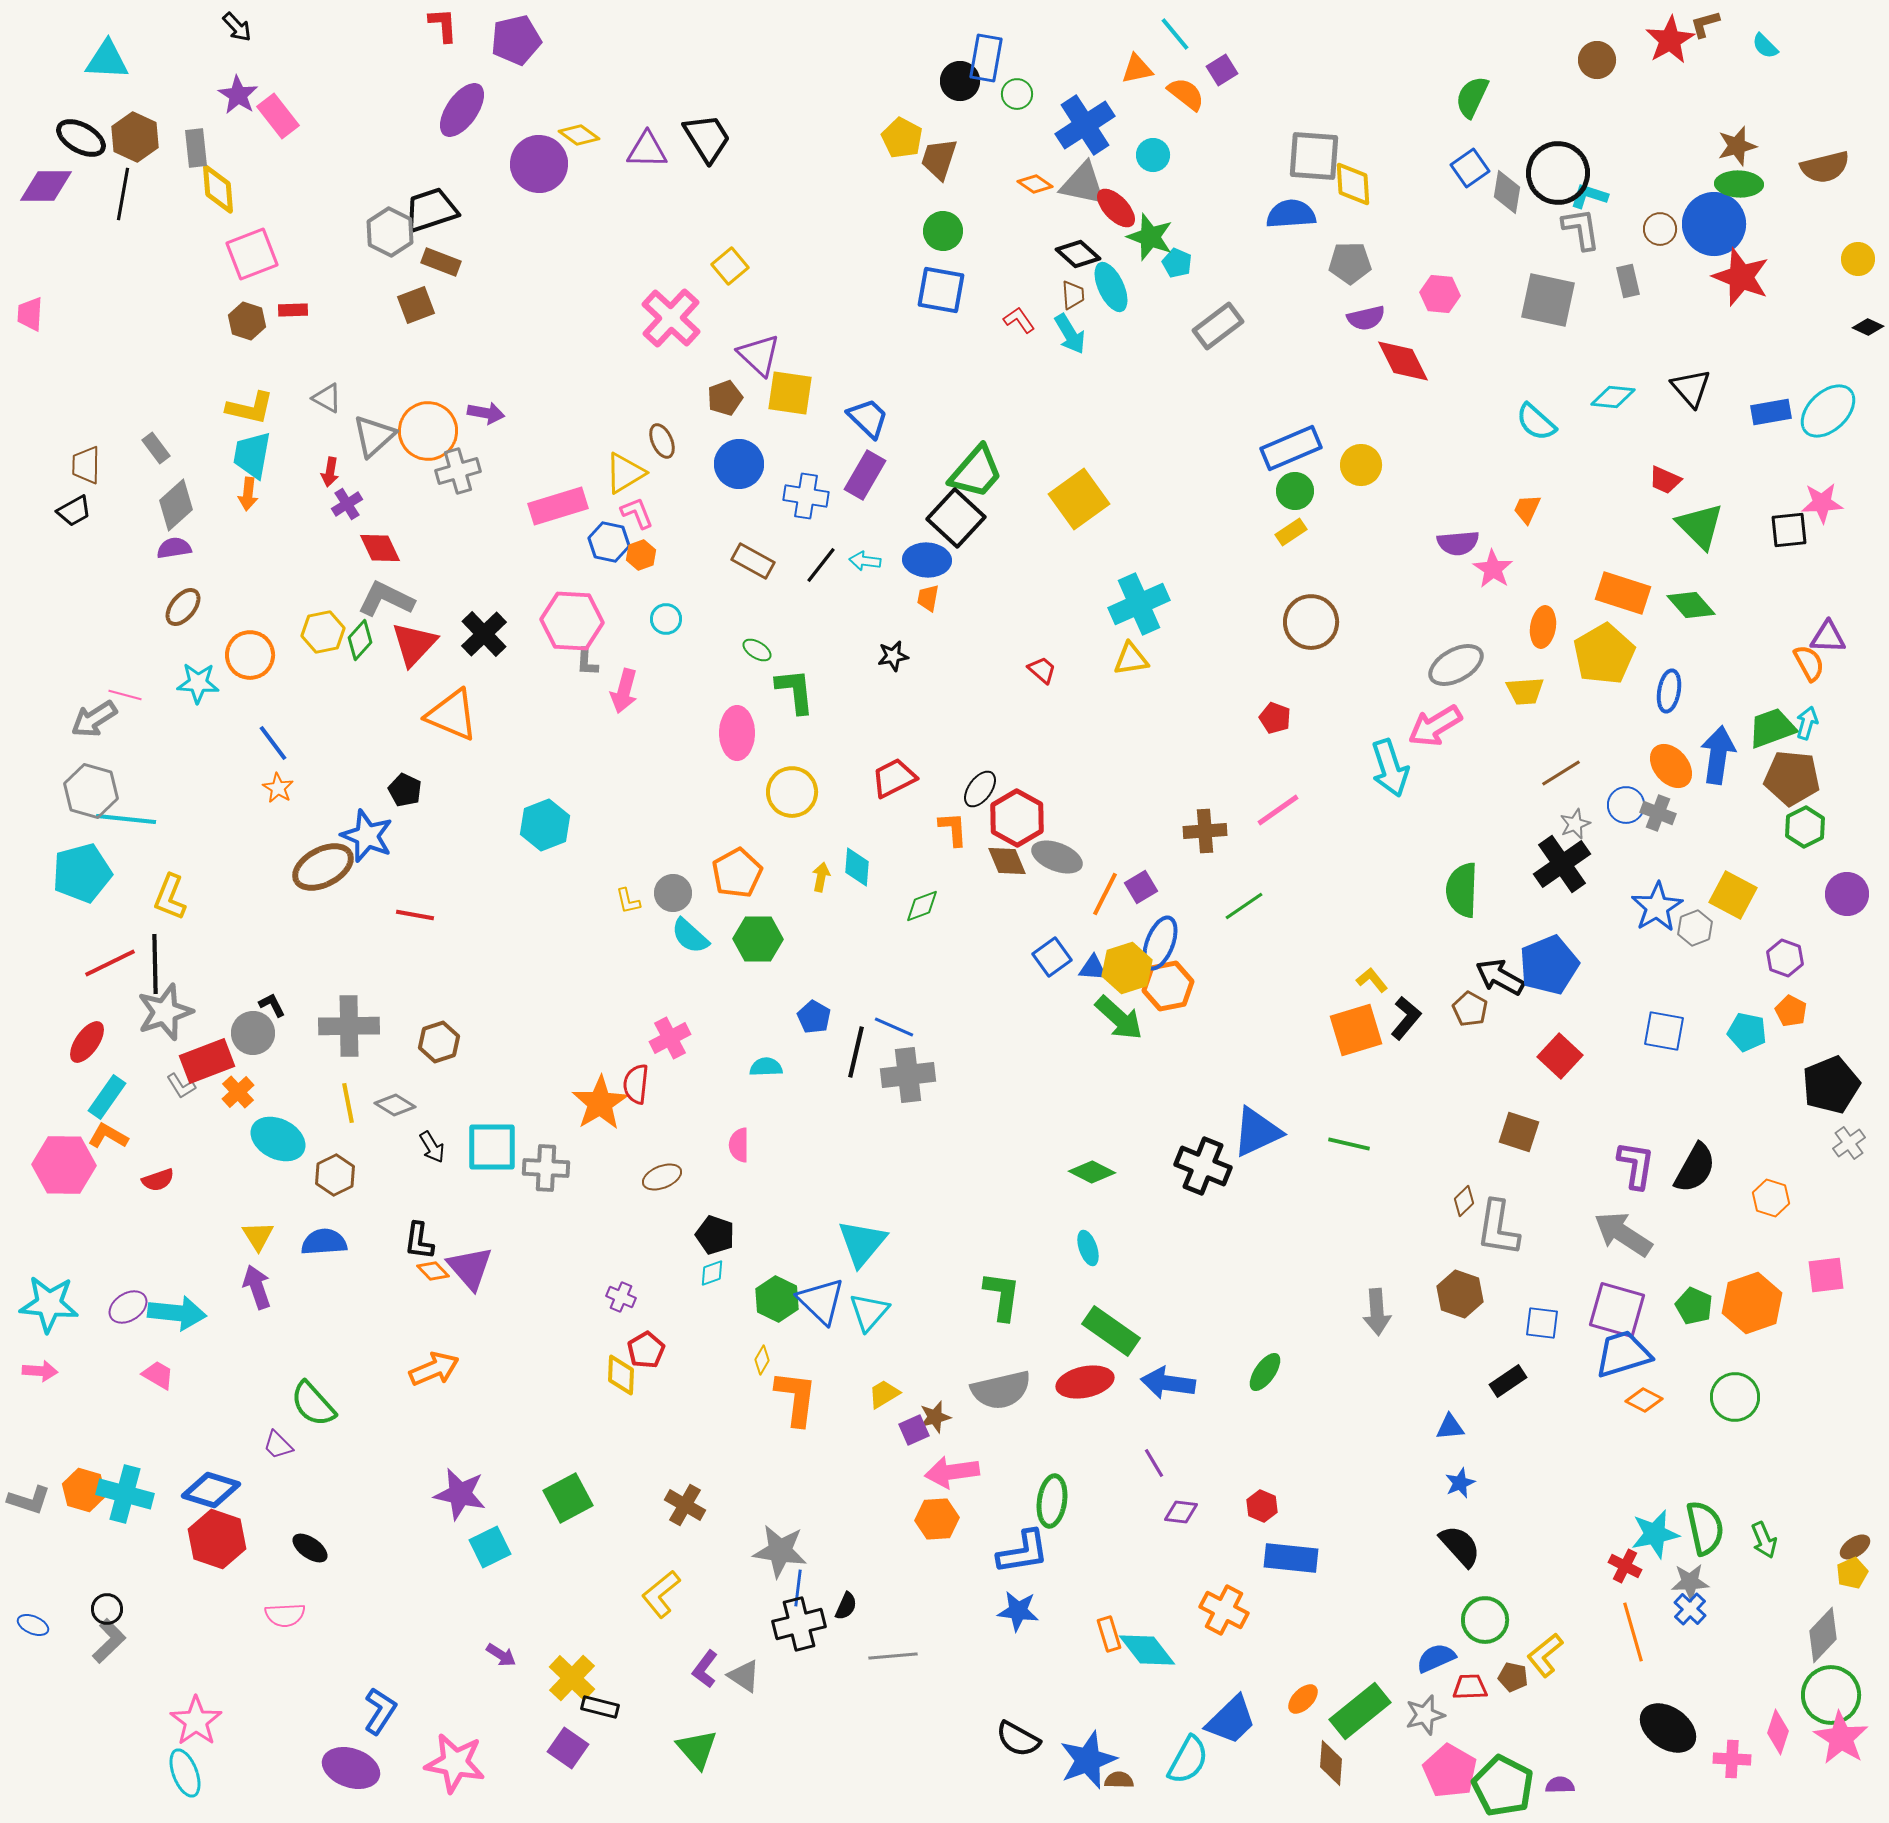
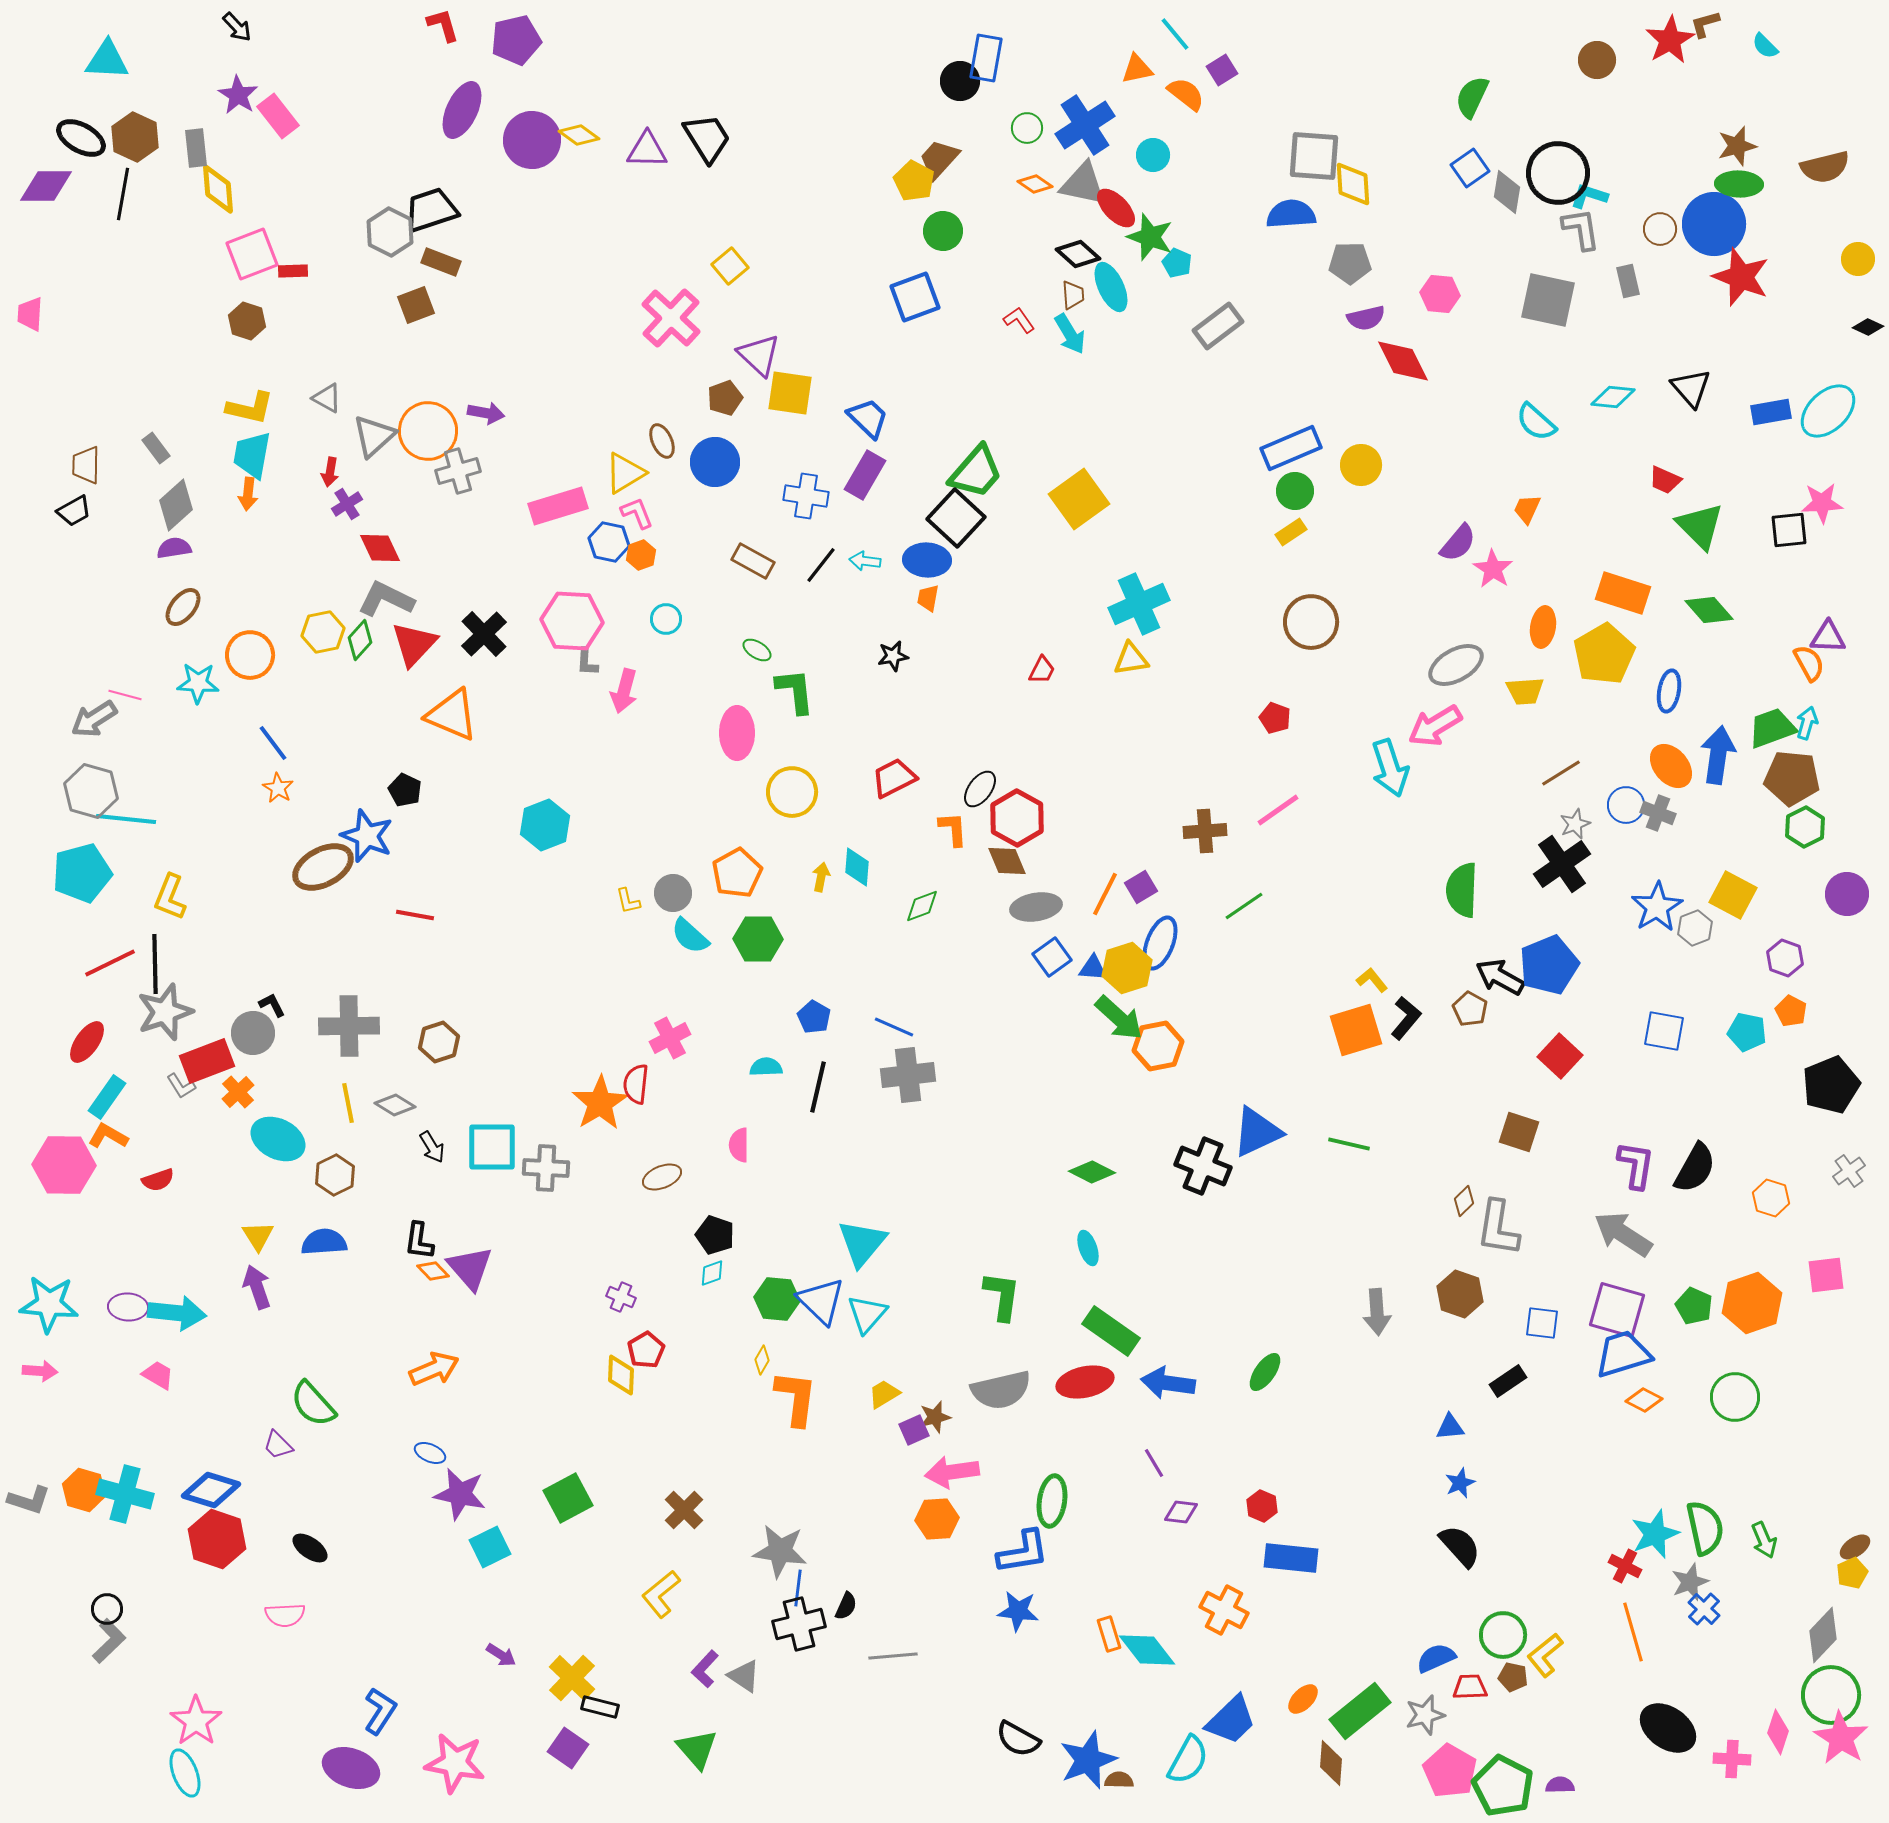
red L-shape at (443, 25): rotated 12 degrees counterclockwise
green circle at (1017, 94): moved 10 px right, 34 px down
purple ellipse at (462, 110): rotated 10 degrees counterclockwise
yellow pentagon at (902, 138): moved 12 px right, 43 px down
brown trapezoid at (939, 159): rotated 24 degrees clockwise
purple circle at (539, 164): moved 7 px left, 24 px up
blue square at (941, 290): moved 26 px left, 7 px down; rotated 30 degrees counterclockwise
red rectangle at (293, 310): moved 39 px up
blue circle at (739, 464): moved 24 px left, 2 px up
purple semicircle at (1458, 543): rotated 45 degrees counterclockwise
green diamond at (1691, 605): moved 18 px right, 5 px down
red trapezoid at (1042, 670): rotated 76 degrees clockwise
gray ellipse at (1057, 857): moved 21 px left, 50 px down; rotated 30 degrees counterclockwise
orange hexagon at (1168, 986): moved 10 px left, 60 px down
black line at (856, 1052): moved 38 px left, 35 px down
gray cross at (1849, 1143): moved 28 px down
green hexagon at (777, 1299): rotated 21 degrees counterclockwise
purple ellipse at (128, 1307): rotated 36 degrees clockwise
cyan triangle at (869, 1312): moved 2 px left, 2 px down
brown cross at (685, 1505): moved 1 px left, 5 px down; rotated 15 degrees clockwise
cyan star at (1655, 1534): rotated 9 degrees counterclockwise
gray star at (1690, 1582): rotated 18 degrees counterclockwise
blue cross at (1690, 1609): moved 14 px right
green circle at (1485, 1620): moved 18 px right, 15 px down
blue ellipse at (33, 1625): moved 397 px right, 172 px up
purple L-shape at (705, 1669): rotated 6 degrees clockwise
